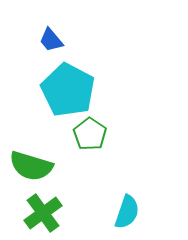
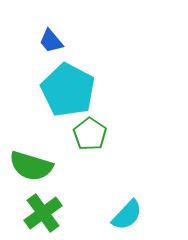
blue trapezoid: moved 1 px down
cyan semicircle: moved 3 px down; rotated 24 degrees clockwise
